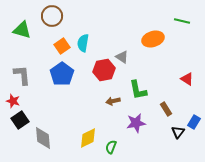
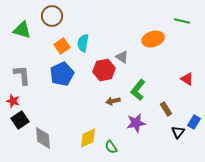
blue pentagon: rotated 10 degrees clockwise
green L-shape: rotated 50 degrees clockwise
green semicircle: rotated 56 degrees counterclockwise
